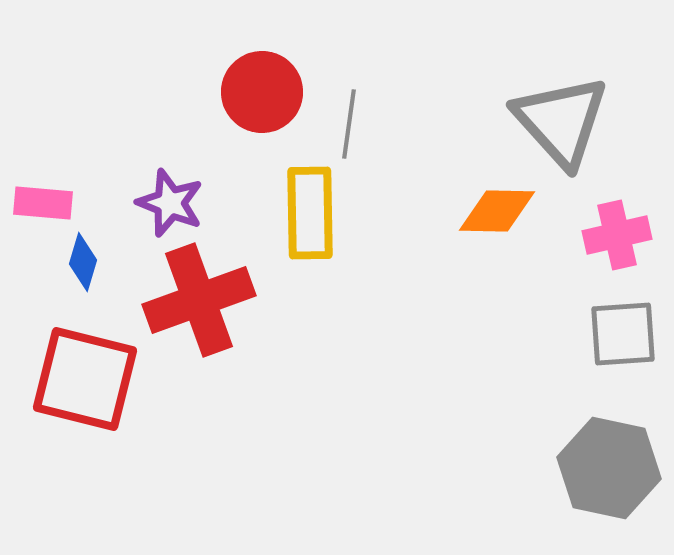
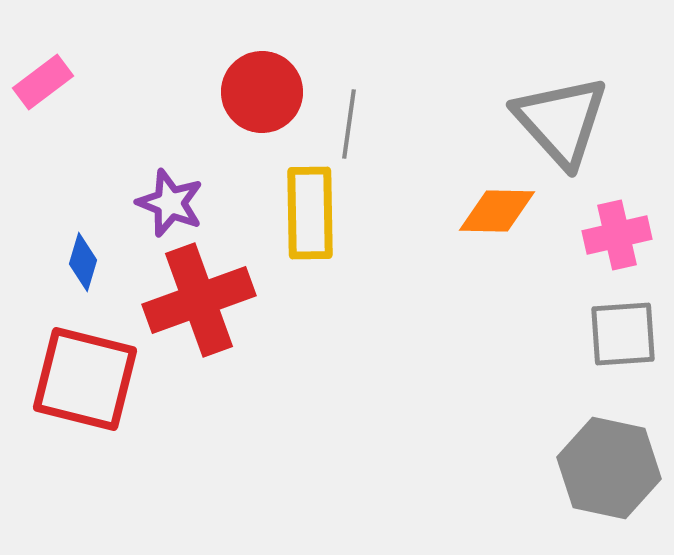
pink rectangle: moved 121 px up; rotated 42 degrees counterclockwise
